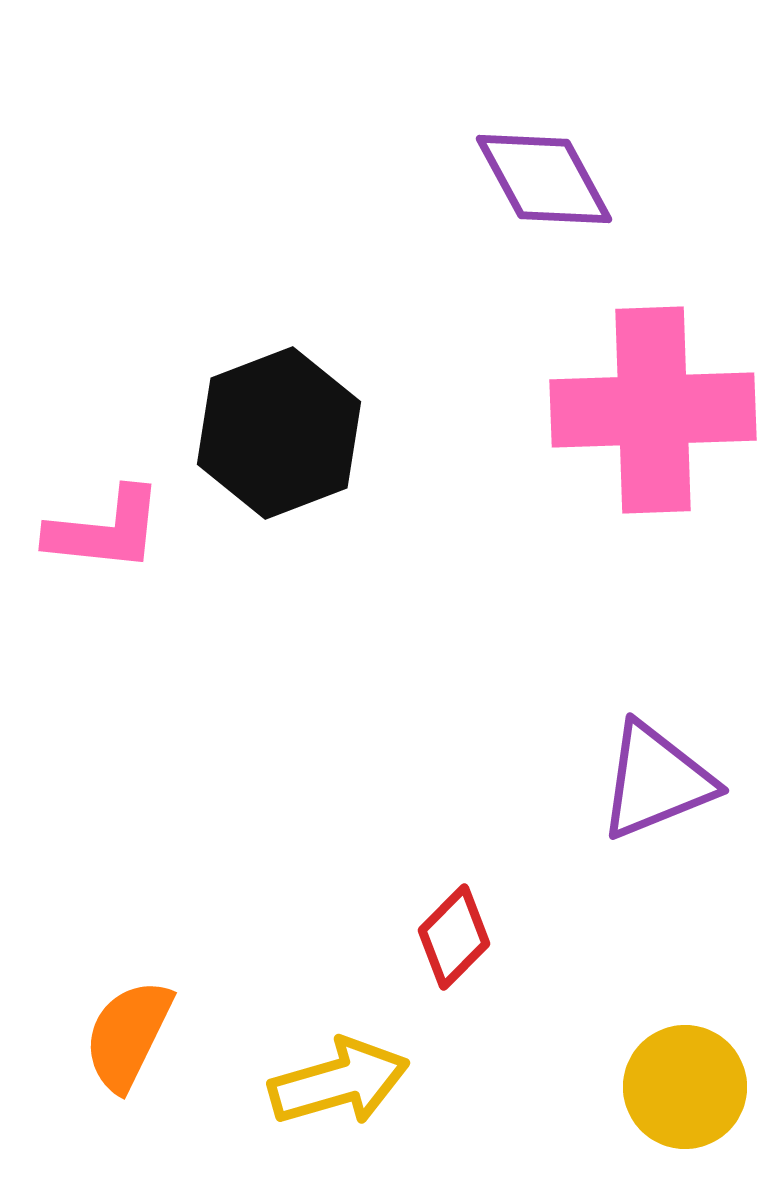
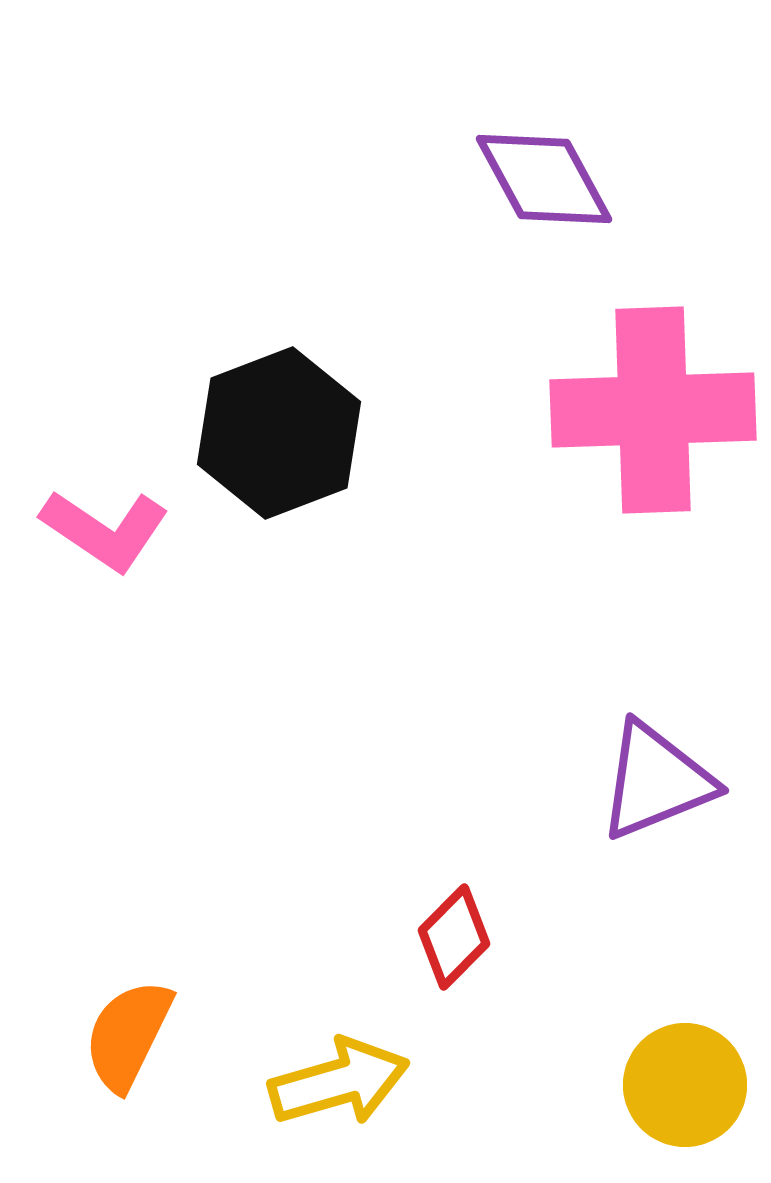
pink L-shape: rotated 28 degrees clockwise
yellow circle: moved 2 px up
